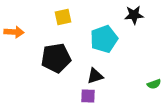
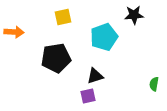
cyan pentagon: moved 2 px up
green semicircle: rotated 120 degrees clockwise
purple square: rotated 14 degrees counterclockwise
